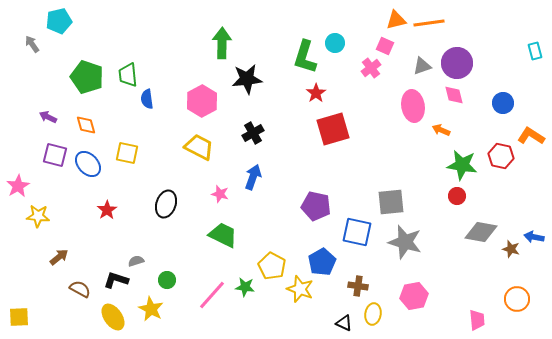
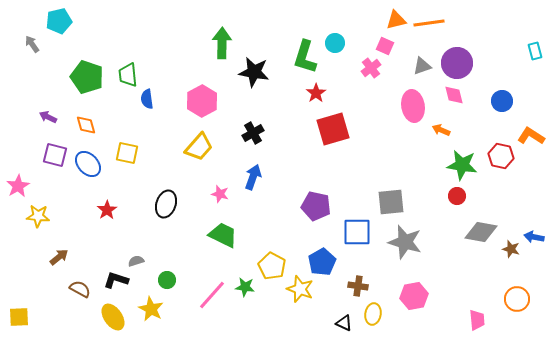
black star at (247, 79): moved 7 px right, 7 px up; rotated 16 degrees clockwise
blue circle at (503, 103): moved 1 px left, 2 px up
yellow trapezoid at (199, 147): rotated 104 degrees clockwise
blue square at (357, 232): rotated 12 degrees counterclockwise
